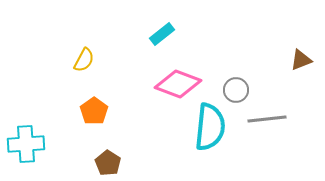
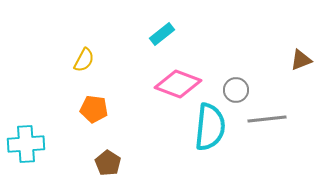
orange pentagon: moved 2 px up; rotated 28 degrees counterclockwise
